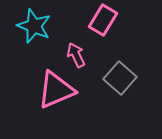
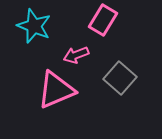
pink arrow: rotated 85 degrees counterclockwise
